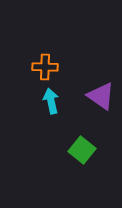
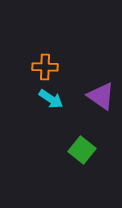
cyan arrow: moved 2 px up; rotated 135 degrees clockwise
